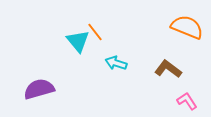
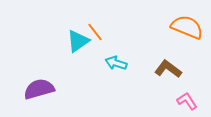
cyan triangle: rotated 35 degrees clockwise
